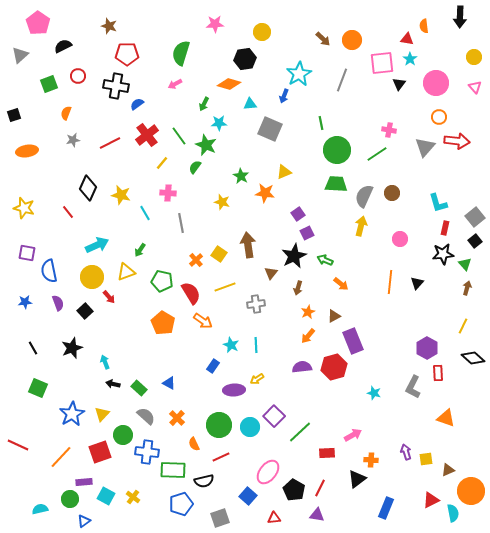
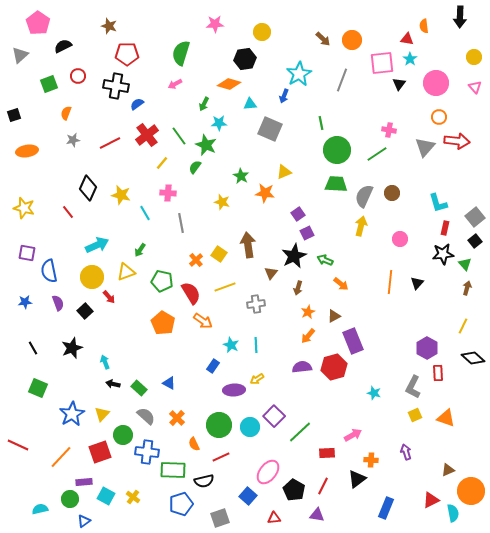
yellow square at (426, 459): moved 11 px left, 44 px up; rotated 16 degrees counterclockwise
red line at (320, 488): moved 3 px right, 2 px up
